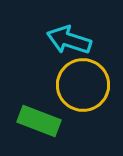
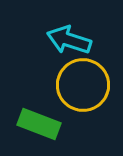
green rectangle: moved 3 px down
